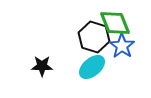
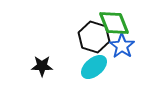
green diamond: moved 1 px left
cyan ellipse: moved 2 px right
